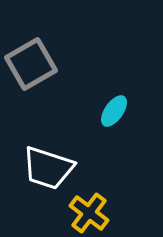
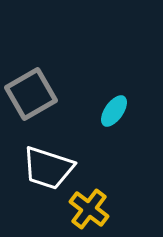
gray square: moved 30 px down
yellow cross: moved 4 px up
